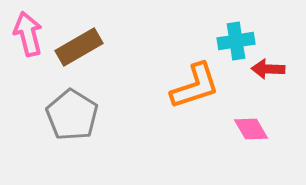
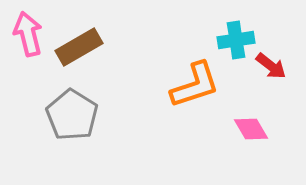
cyan cross: moved 1 px up
red arrow: moved 3 px right, 3 px up; rotated 144 degrees counterclockwise
orange L-shape: moved 1 px up
